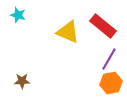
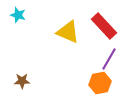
red rectangle: moved 1 px right; rotated 8 degrees clockwise
orange hexagon: moved 11 px left
